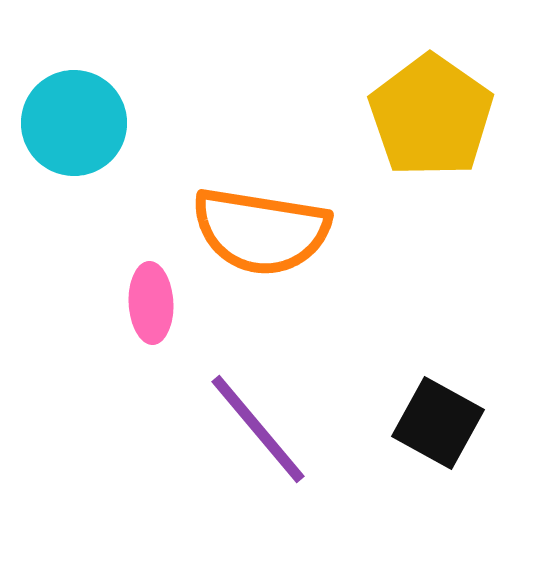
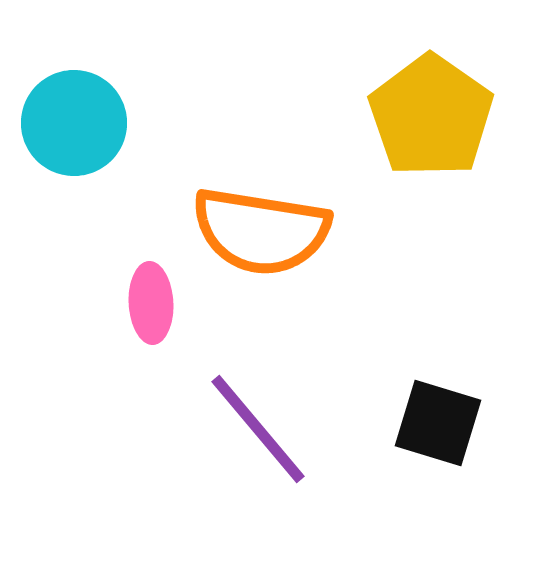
black square: rotated 12 degrees counterclockwise
